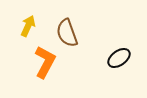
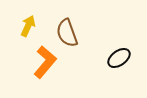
orange L-shape: rotated 12 degrees clockwise
